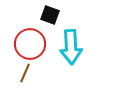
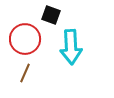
black square: moved 1 px right
red circle: moved 5 px left, 5 px up
